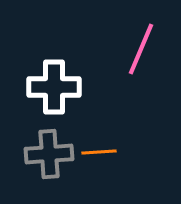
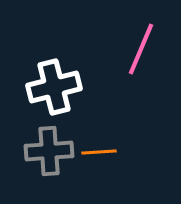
white cross: rotated 14 degrees counterclockwise
gray cross: moved 3 px up
